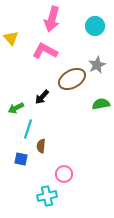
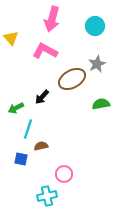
gray star: moved 1 px up
brown semicircle: rotated 72 degrees clockwise
